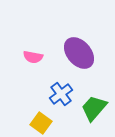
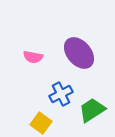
blue cross: rotated 10 degrees clockwise
green trapezoid: moved 2 px left, 2 px down; rotated 16 degrees clockwise
